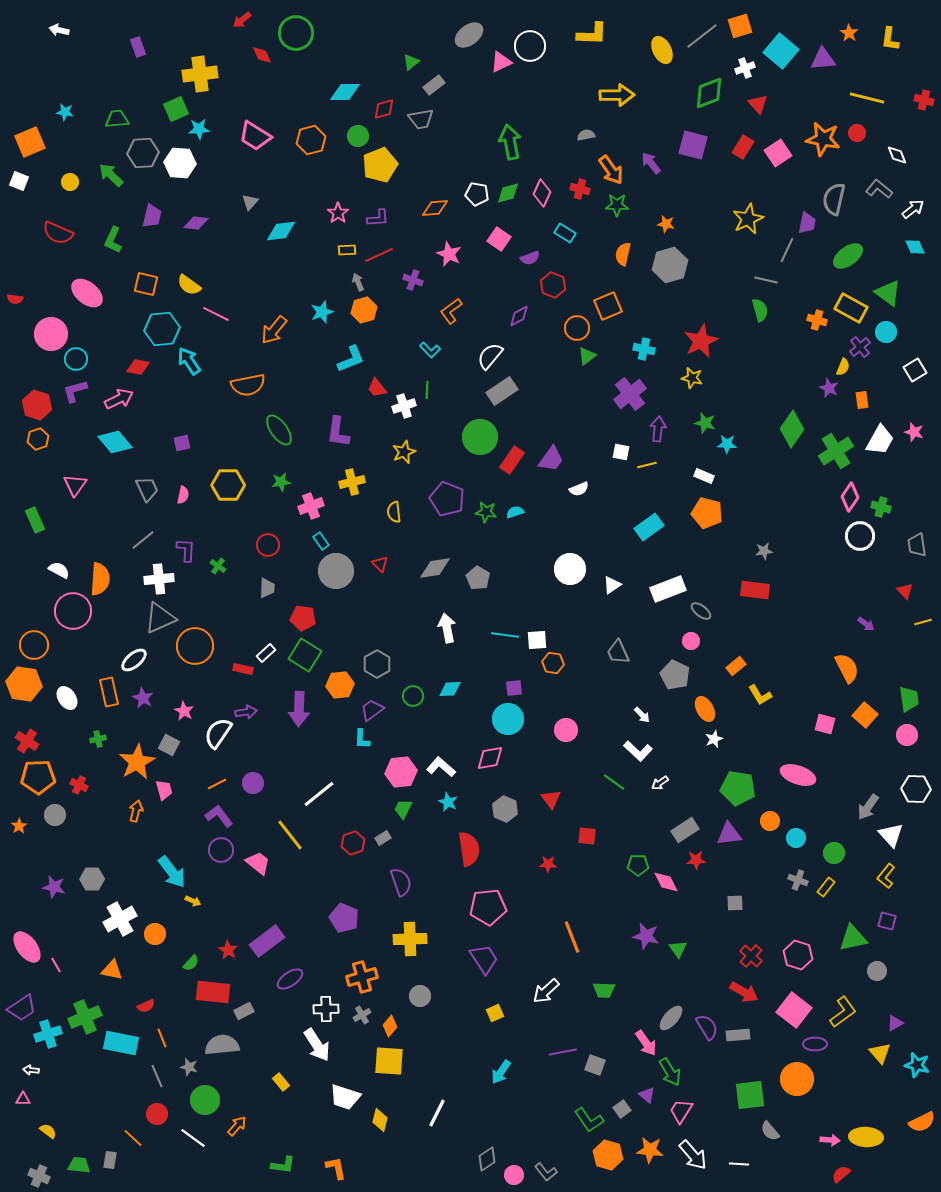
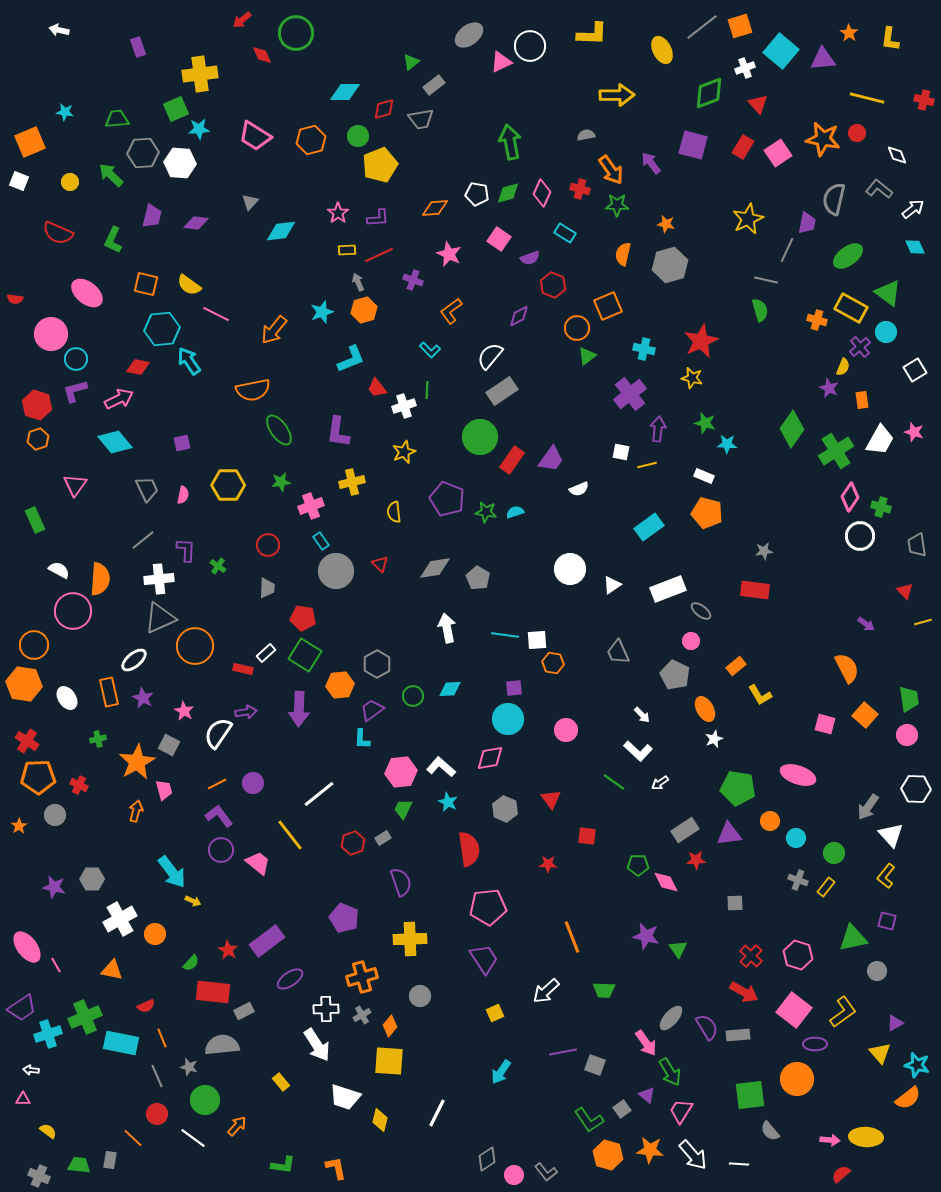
gray line at (702, 36): moved 9 px up
orange semicircle at (248, 385): moved 5 px right, 5 px down
orange semicircle at (922, 1122): moved 14 px left, 24 px up; rotated 12 degrees counterclockwise
